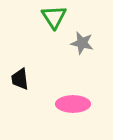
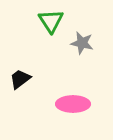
green triangle: moved 3 px left, 4 px down
black trapezoid: rotated 60 degrees clockwise
